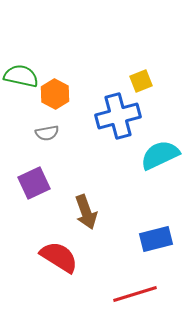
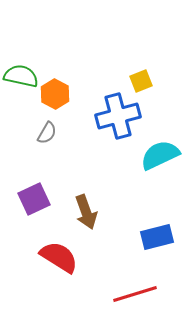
gray semicircle: rotated 50 degrees counterclockwise
purple square: moved 16 px down
blue rectangle: moved 1 px right, 2 px up
